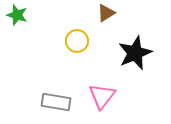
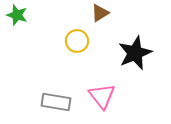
brown triangle: moved 6 px left
pink triangle: rotated 16 degrees counterclockwise
